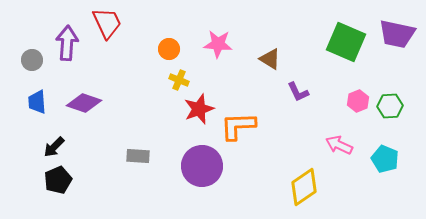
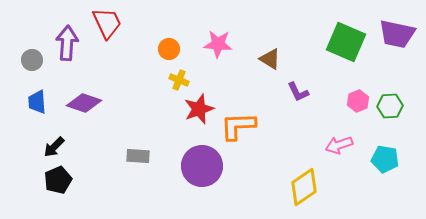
pink arrow: rotated 44 degrees counterclockwise
cyan pentagon: rotated 12 degrees counterclockwise
